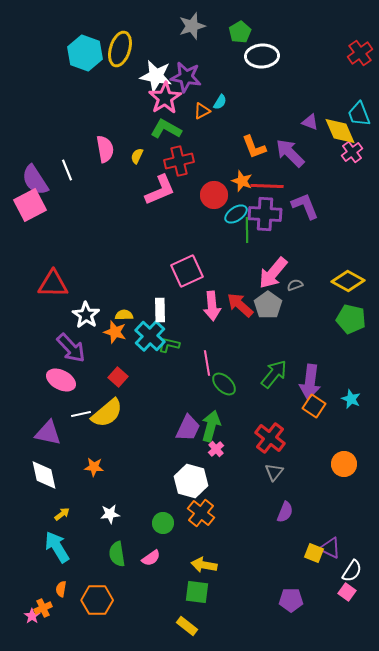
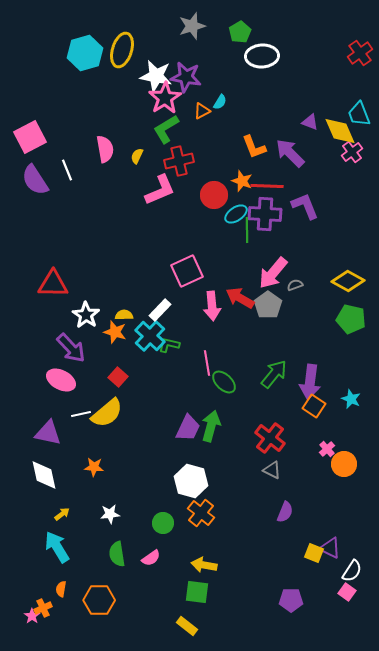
yellow ellipse at (120, 49): moved 2 px right, 1 px down
cyan hexagon at (85, 53): rotated 24 degrees clockwise
green L-shape at (166, 129): rotated 60 degrees counterclockwise
pink square at (30, 205): moved 68 px up
red arrow at (240, 305): moved 7 px up; rotated 12 degrees counterclockwise
white rectangle at (160, 310): rotated 45 degrees clockwise
green ellipse at (224, 384): moved 2 px up
pink cross at (216, 449): moved 111 px right
gray triangle at (274, 472): moved 2 px left, 2 px up; rotated 42 degrees counterclockwise
orange hexagon at (97, 600): moved 2 px right
